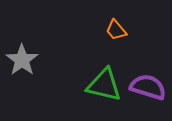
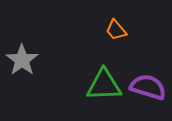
green triangle: rotated 15 degrees counterclockwise
